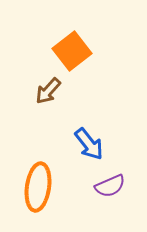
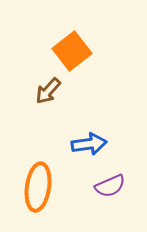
blue arrow: rotated 60 degrees counterclockwise
